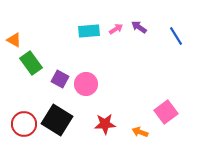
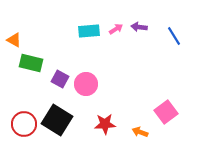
purple arrow: rotated 28 degrees counterclockwise
blue line: moved 2 px left
green rectangle: rotated 40 degrees counterclockwise
